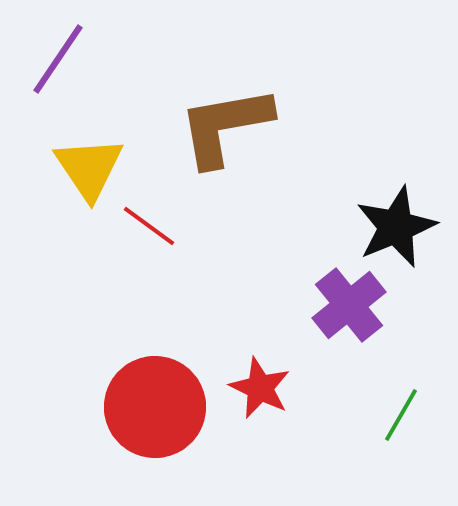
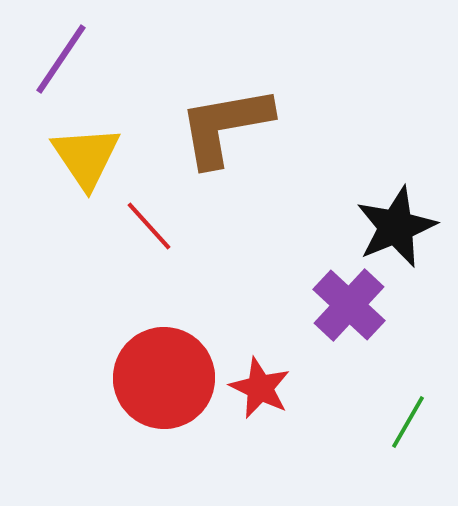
purple line: moved 3 px right
yellow triangle: moved 3 px left, 11 px up
red line: rotated 12 degrees clockwise
purple cross: rotated 8 degrees counterclockwise
red circle: moved 9 px right, 29 px up
green line: moved 7 px right, 7 px down
